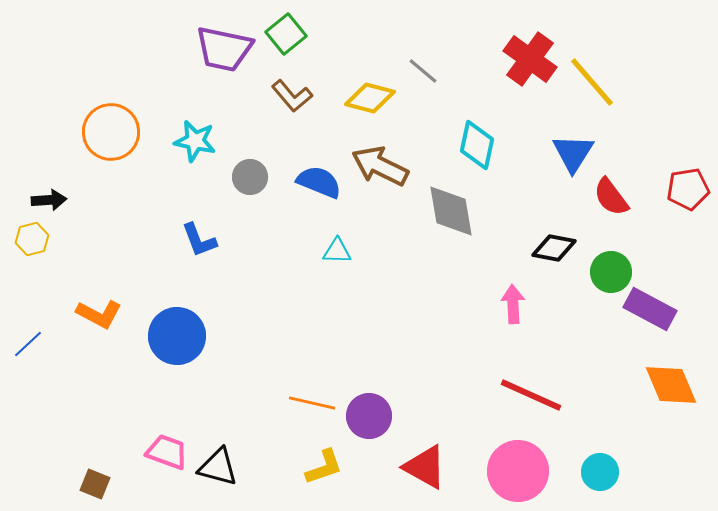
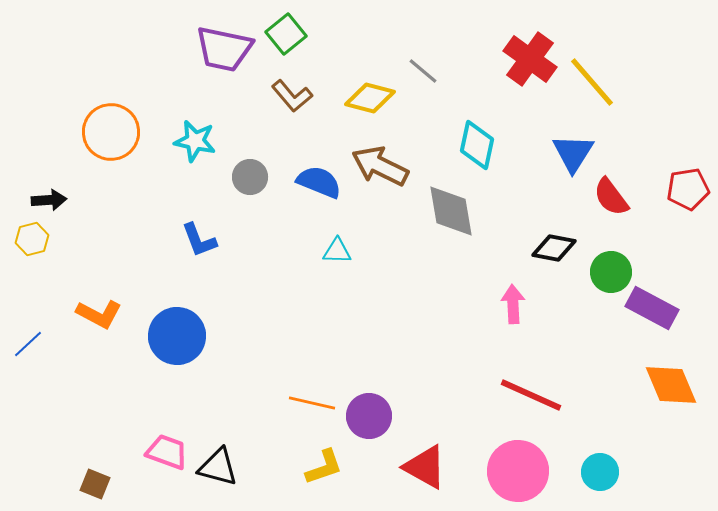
purple rectangle: moved 2 px right, 1 px up
